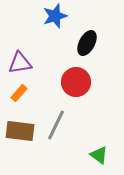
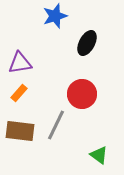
red circle: moved 6 px right, 12 px down
